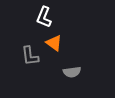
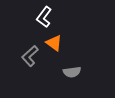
white L-shape: rotated 15 degrees clockwise
gray L-shape: rotated 55 degrees clockwise
